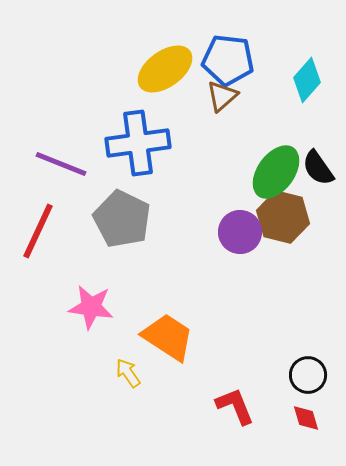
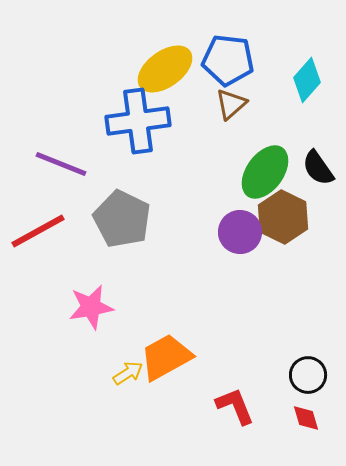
brown triangle: moved 9 px right, 8 px down
blue cross: moved 22 px up
green ellipse: moved 11 px left
brown hexagon: rotated 12 degrees clockwise
red line: rotated 36 degrees clockwise
pink star: rotated 18 degrees counterclockwise
orange trapezoid: moved 2 px left, 20 px down; rotated 62 degrees counterclockwise
yellow arrow: rotated 92 degrees clockwise
